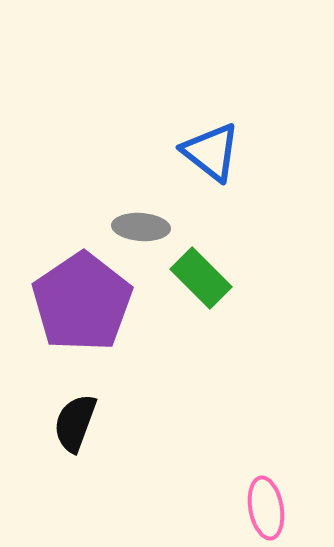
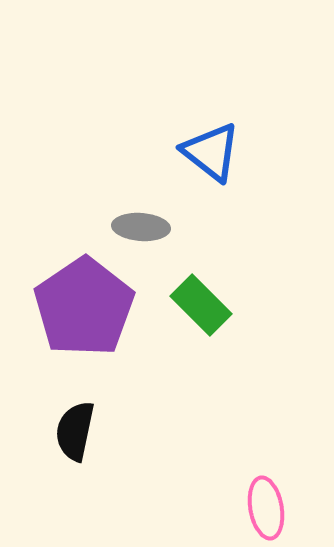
green rectangle: moved 27 px down
purple pentagon: moved 2 px right, 5 px down
black semicircle: moved 8 px down; rotated 8 degrees counterclockwise
